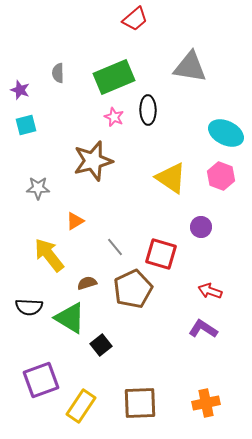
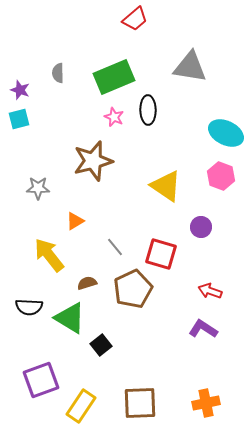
cyan square: moved 7 px left, 6 px up
yellow triangle: moved 5 px left, 8 px down
